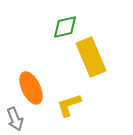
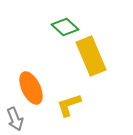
green diamond: rotated 56 degrees clockwise
yellow rectangle: moved 1 px up
